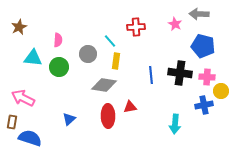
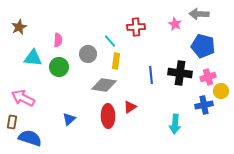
pink cross: moved 1 px right; rotated 21 degrees counterclockwise
red triangle: rotated 24 degrees counterclockwise
